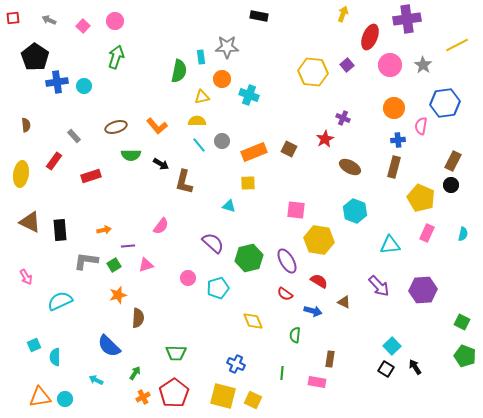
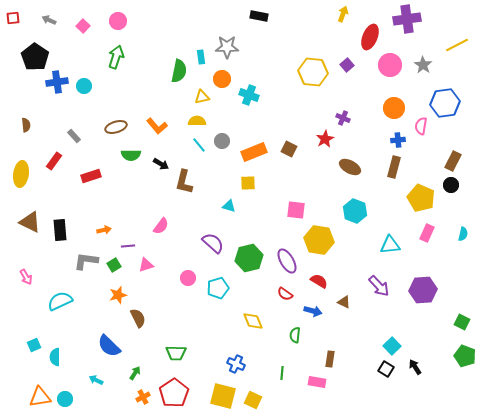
pink circle at (115, 21): moved 3 px right
brown semicircle at (138, 318): rotated 30 degrees counterclockwise
